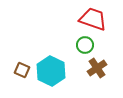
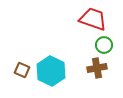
green circle: moved 19 px right
brown cross: rotated 24 degrees clockwise
